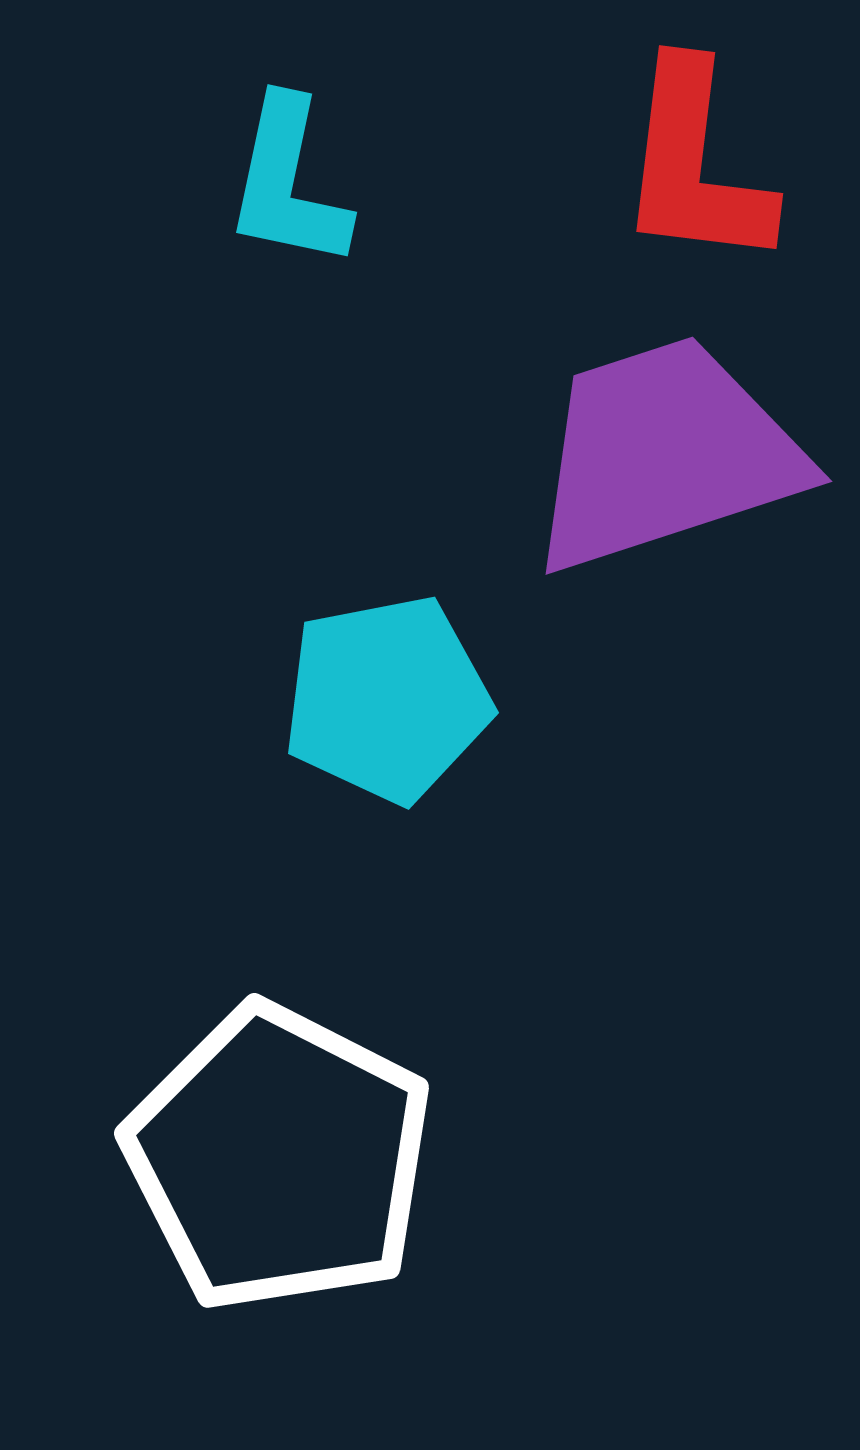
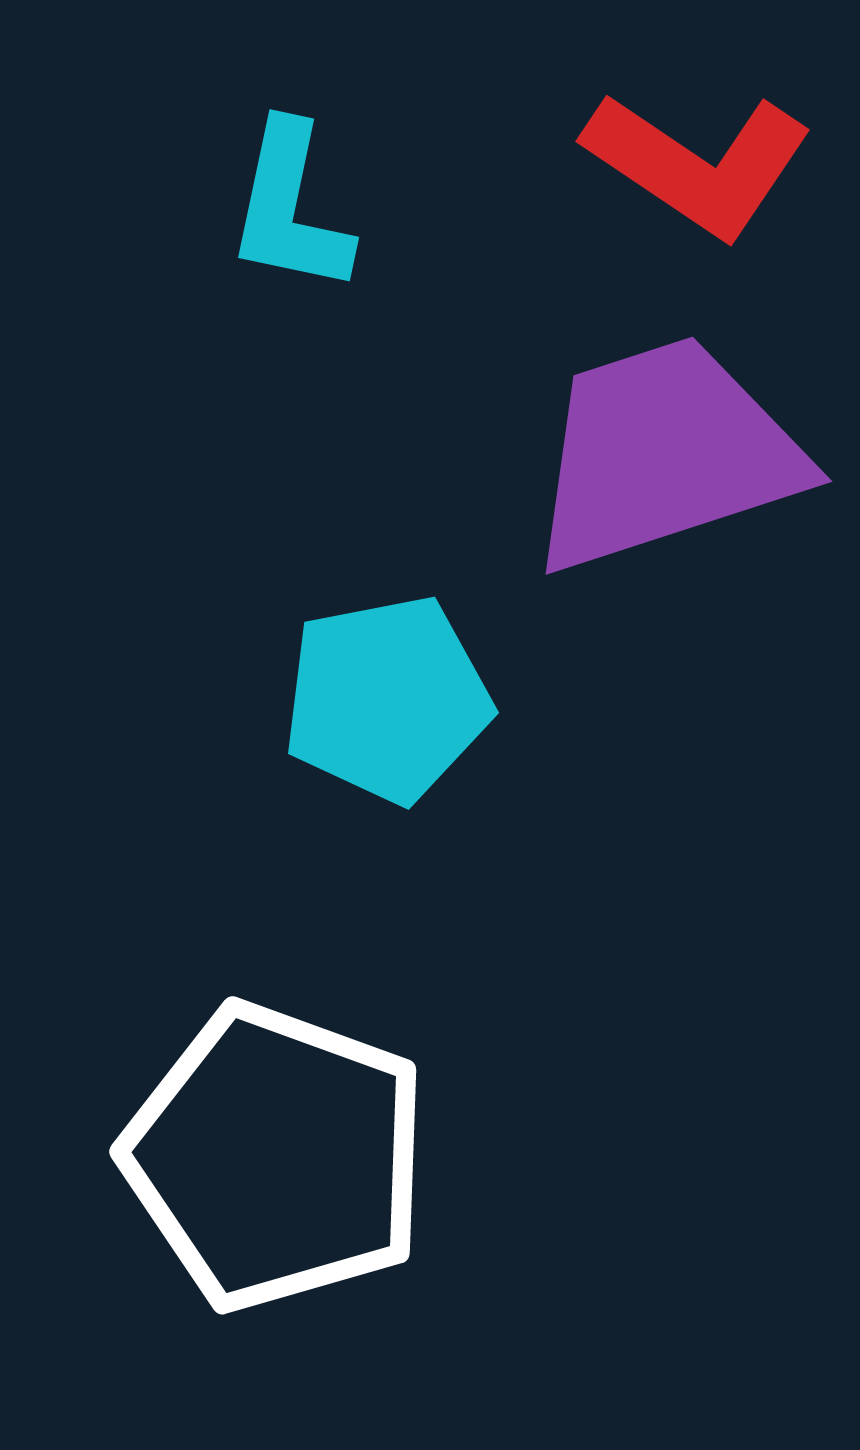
red L-shape: moved 3 px right, 1 px up; rotated 63 degrees counterclockwise
cyan L-shape: moved 2 px right, 25 px down
white pentagon: moved 3 px left, 1 px up; rotated 7 degrees counterclockwise
